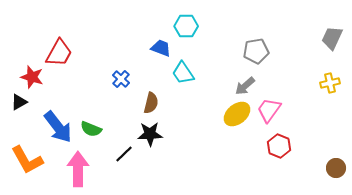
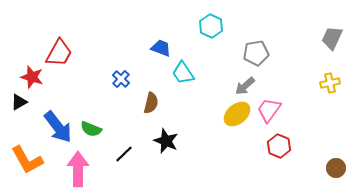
cyan hexagon: moved 25 px right; rotated 25 degrees clockwise
gray pentagon: moved 2 px down
black star: moved 16 px right, 7 px down; rotated 25 degrees clockwise
